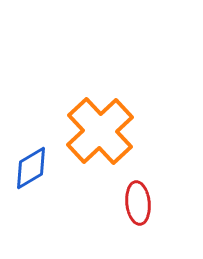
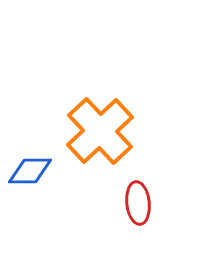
blue diamond: moved 1 px left, 3 px down; rotated 30 degrees clockwise
